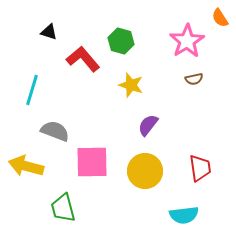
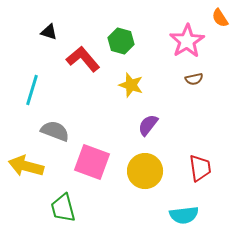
pink square: rotated 21 degrees clockwise
